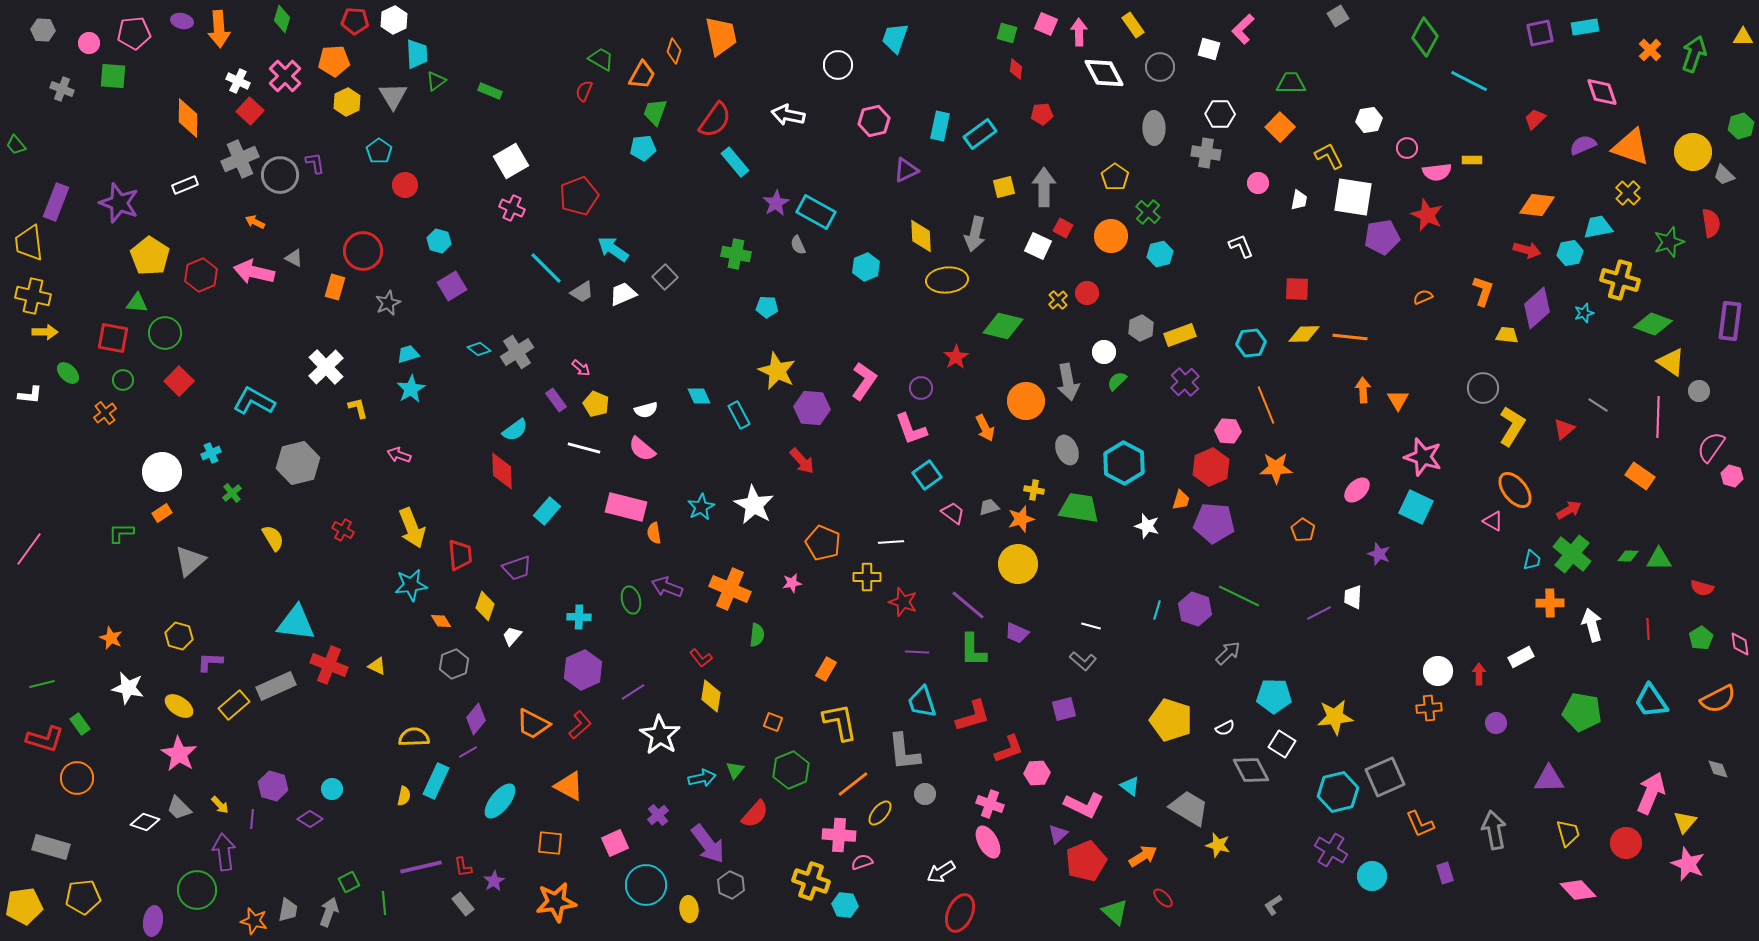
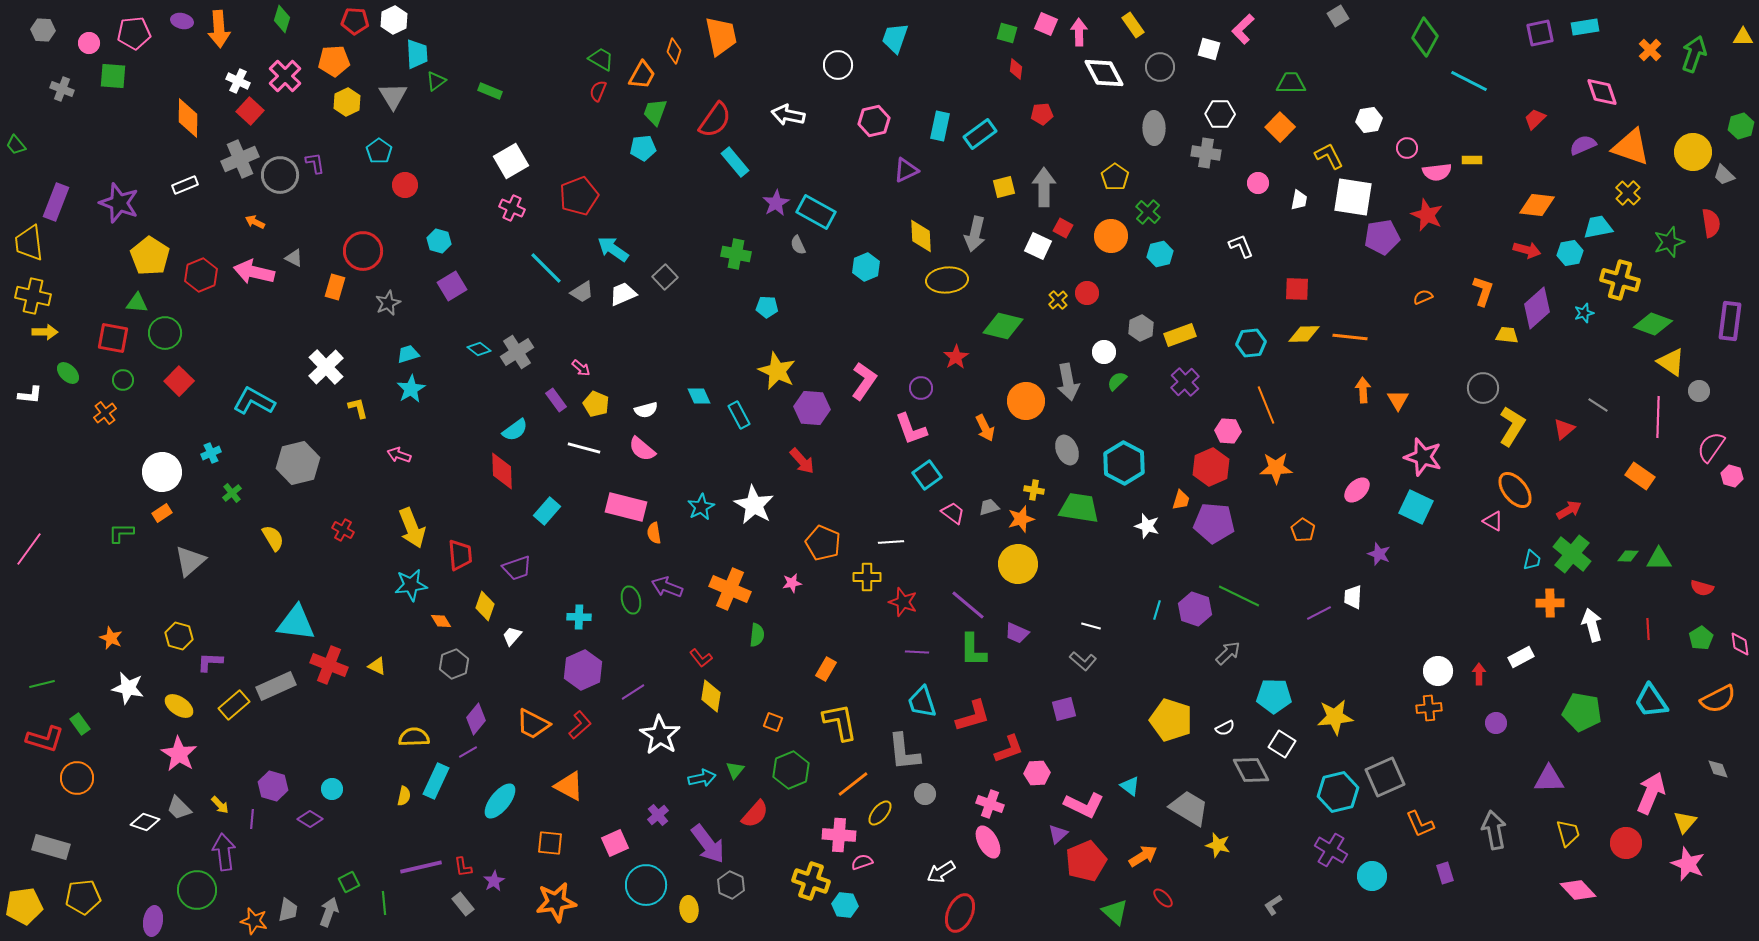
red semicircle at (584, 91): moved 14 px right
